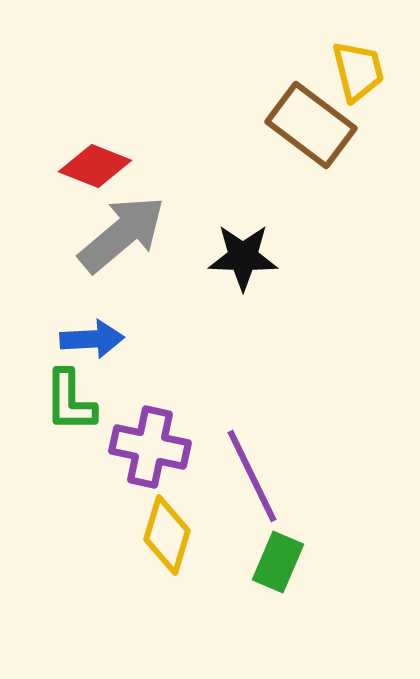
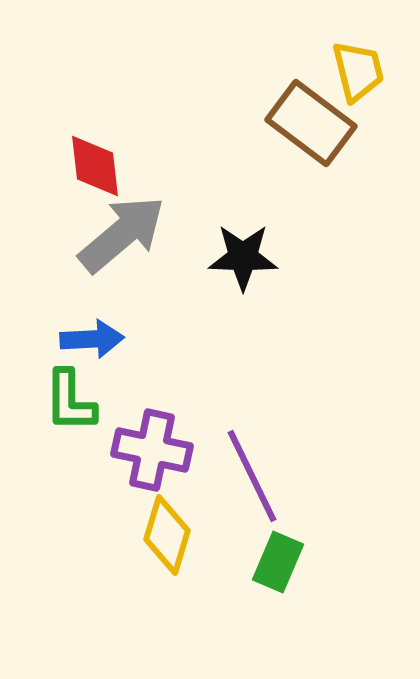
brown rectangle: moved 2 px up
red diamond: rotated 62 degrees clockwise
purple cross: moved 2 px right, 3 px down
